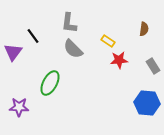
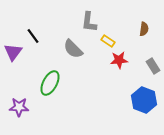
gray L-shape: moved 20 px right, 1 px up
blue hexagon: moved 3 px left, 3 px up; rotated 15 degrees clockwise
